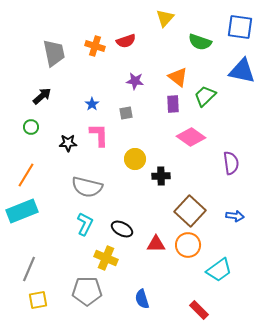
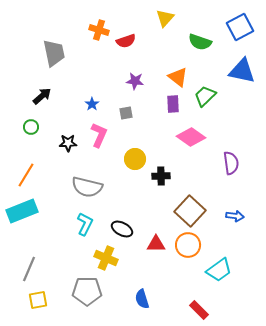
blue square: rotated 36 degrees counterclockwise
orange cross: moved 4 px right, 16 px up
pink L-shape: rotated 25 degrees clockwise
